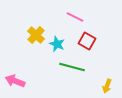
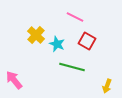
pink arrow: moved 1 px left, 1 px up; rotated 30 degrees clockwise
